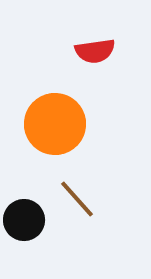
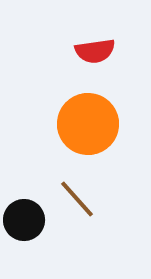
orange circle: moved 33 px right
